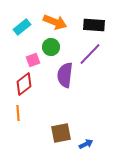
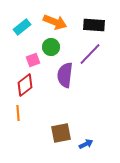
red diamond: moved 1 px right, 1 px down
